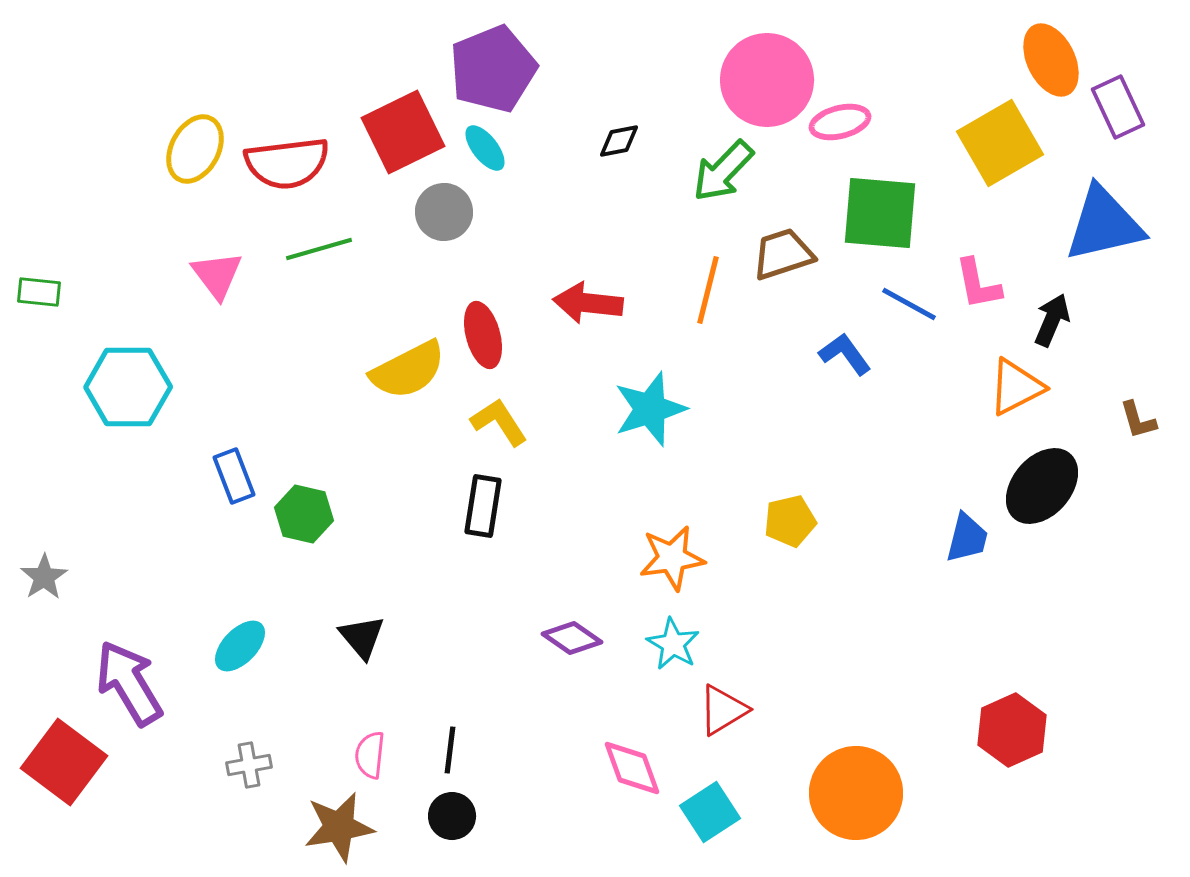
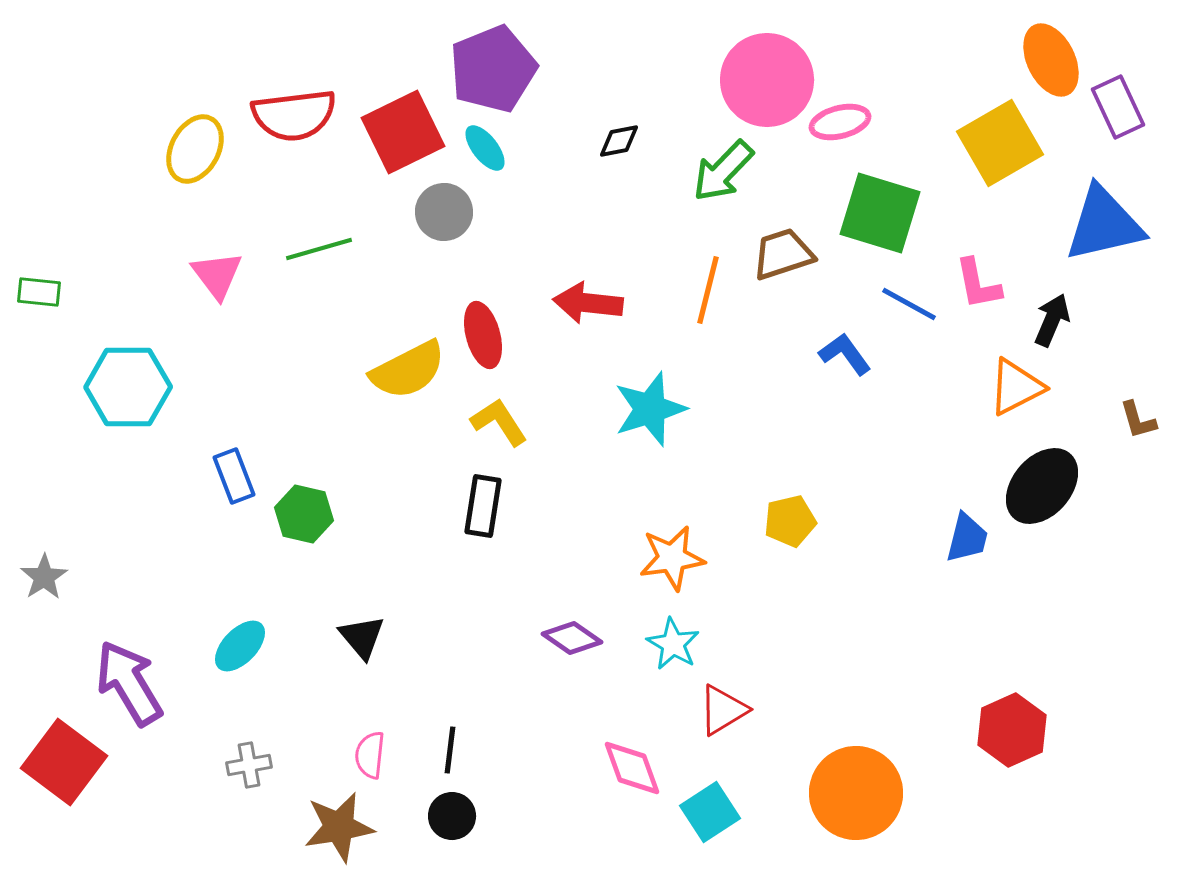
red semicircle at (287, 163): moved 7 px right, 48 px up
green square at (880, 213): rotated 12 degrees clockwise
